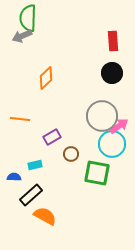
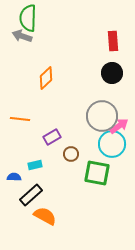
gray arrow: rotated 42 degrees clockwise
